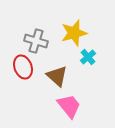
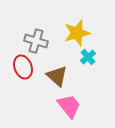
yellow star: moved 3 px right
